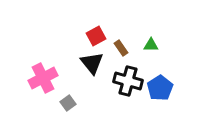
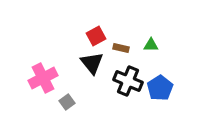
brown rectangle: rotated 42 degrees counterclockwise
black cross: rotated 8 degrees clockwise
gray square: moved 1 px left, 1 px up
